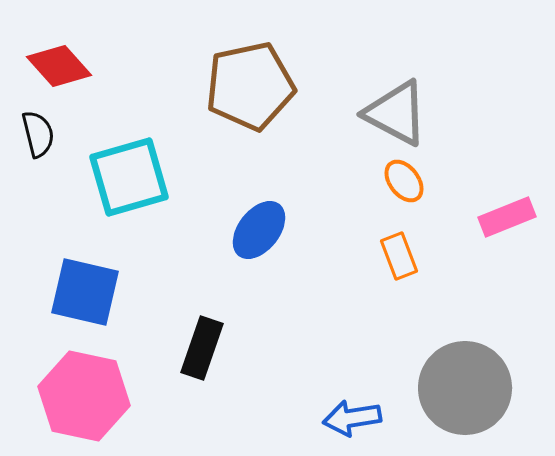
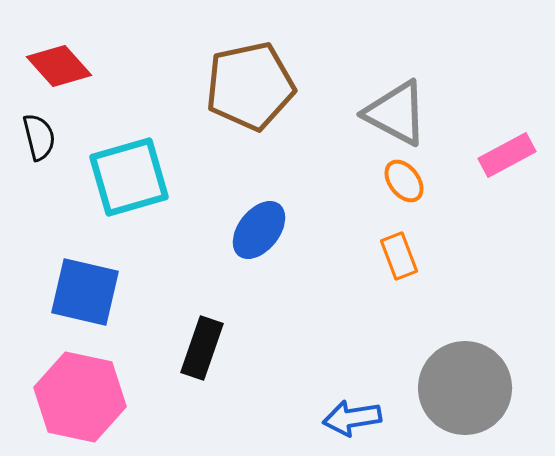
black semicircle: moved 1 px right, 3 px down
pink rectangle: moved 62 px up; rotated 6 degrees counterclockwise
pink hexagon: moved 4 px left, 1 px down
